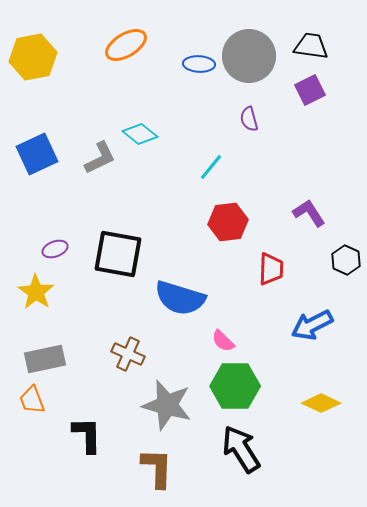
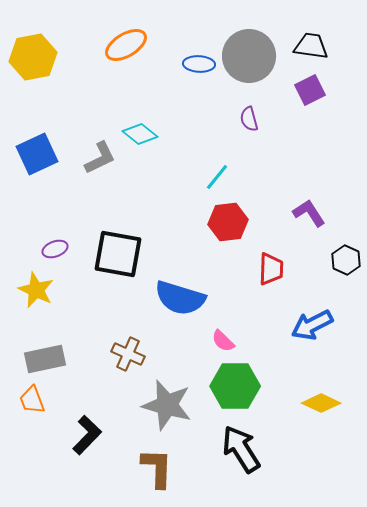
cyan line: moved 6 px right, 10 px down
yellow star: moved 2 px up; rotated 9 degrees counterclockwise
black L-shape: rotated 45 degrees clockwise
